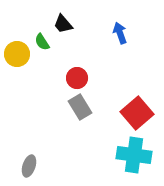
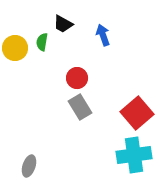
black trapezoid: rotated 20 degrees counterclockwise
blue arrow: moved 17 px left, 2 px down
green semicircle: rotated 42 degrees clockwise
yellow circle: moved 2 px left, 6 px up
cyan cross: rotated 16 degrees counterclockwise
